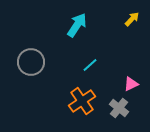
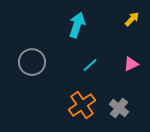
cyan arrow: rotated 15 degrees counterclockwise
gray circle: moved 1 px right
pink triangle: moved 20 px up
orange cross: moved 4 px down
